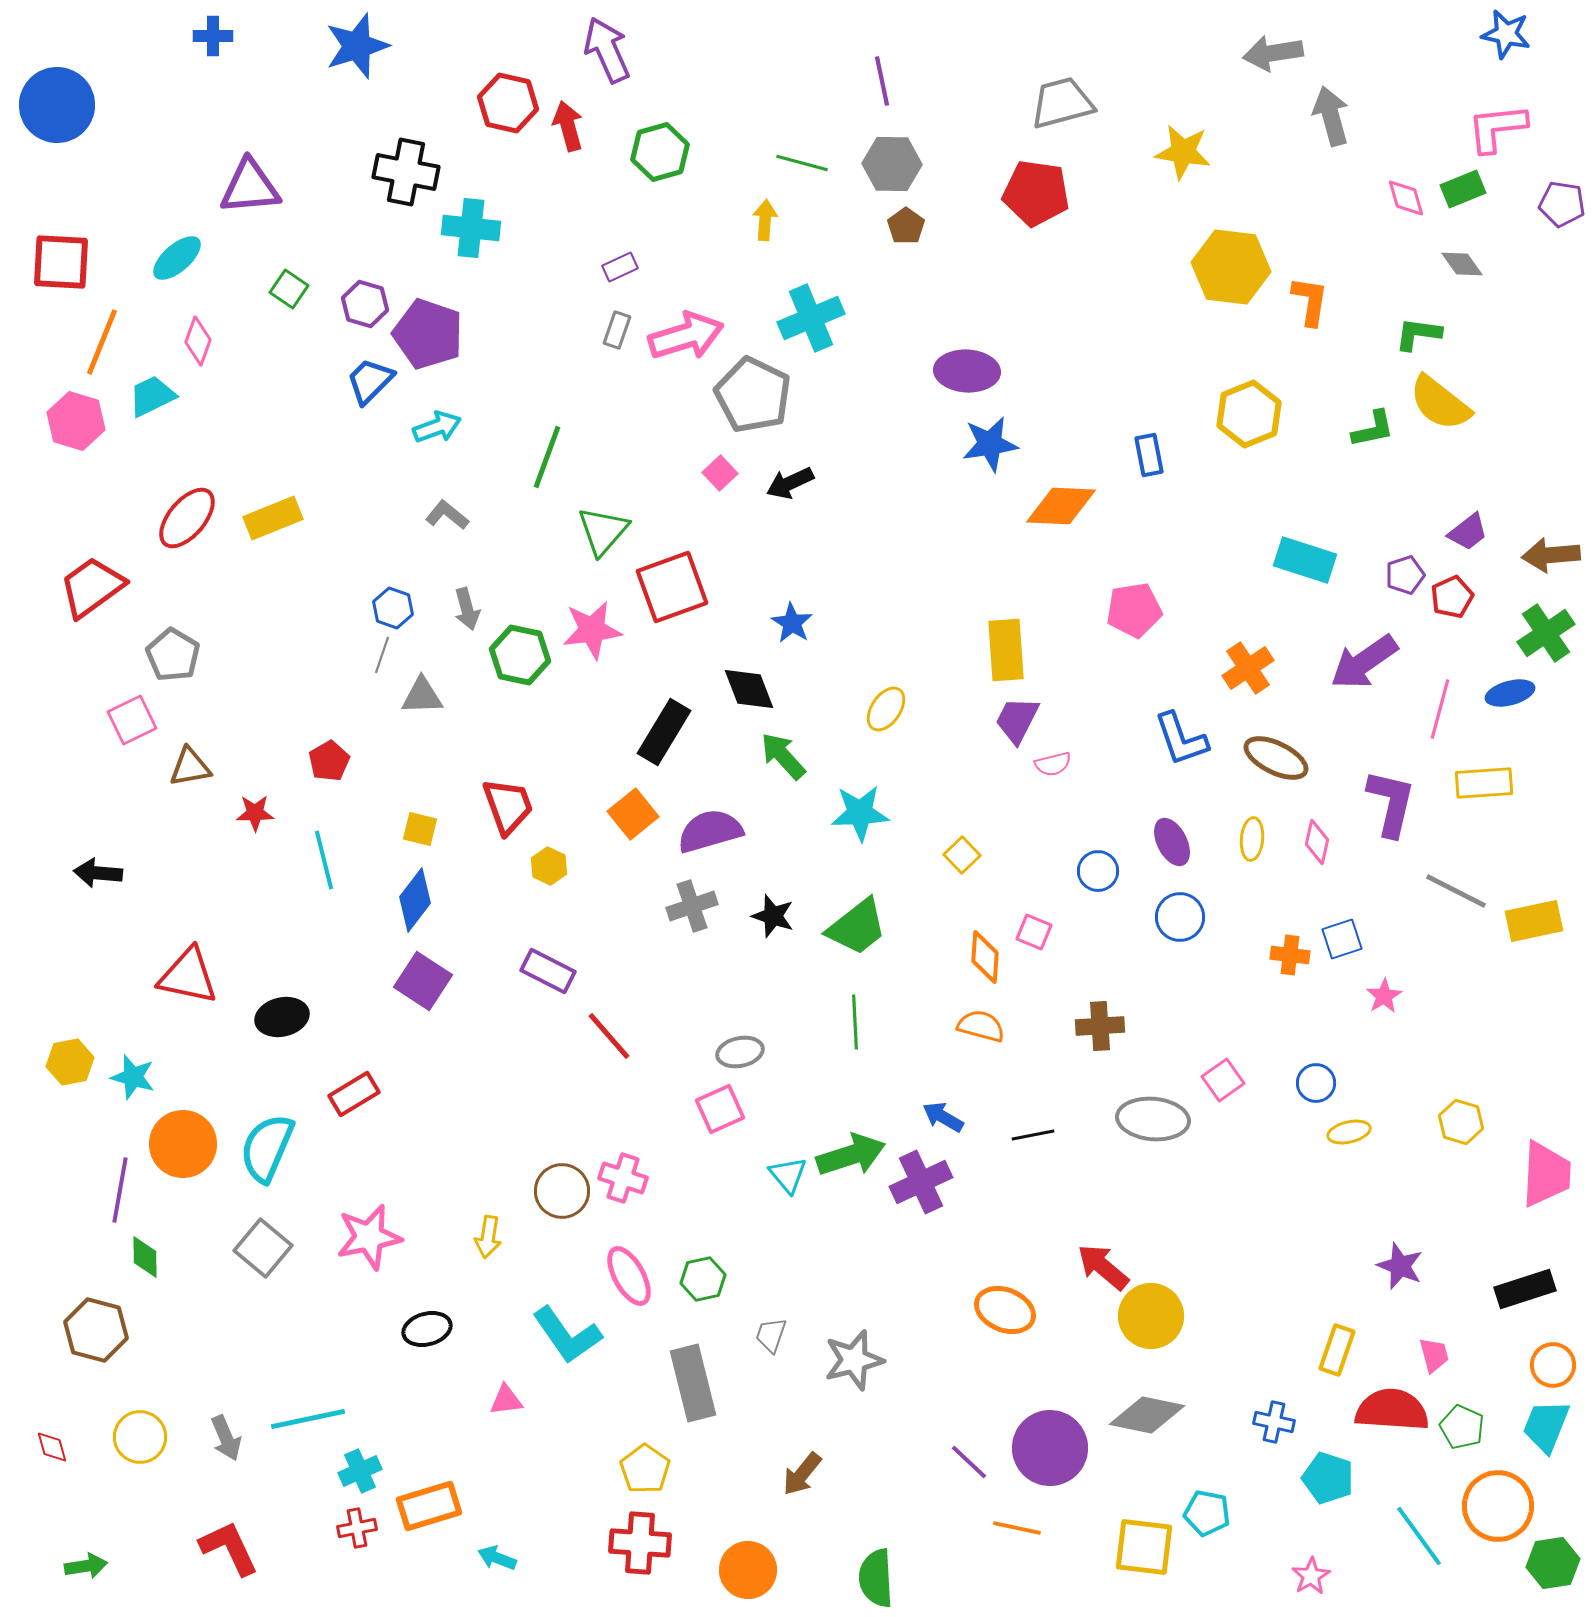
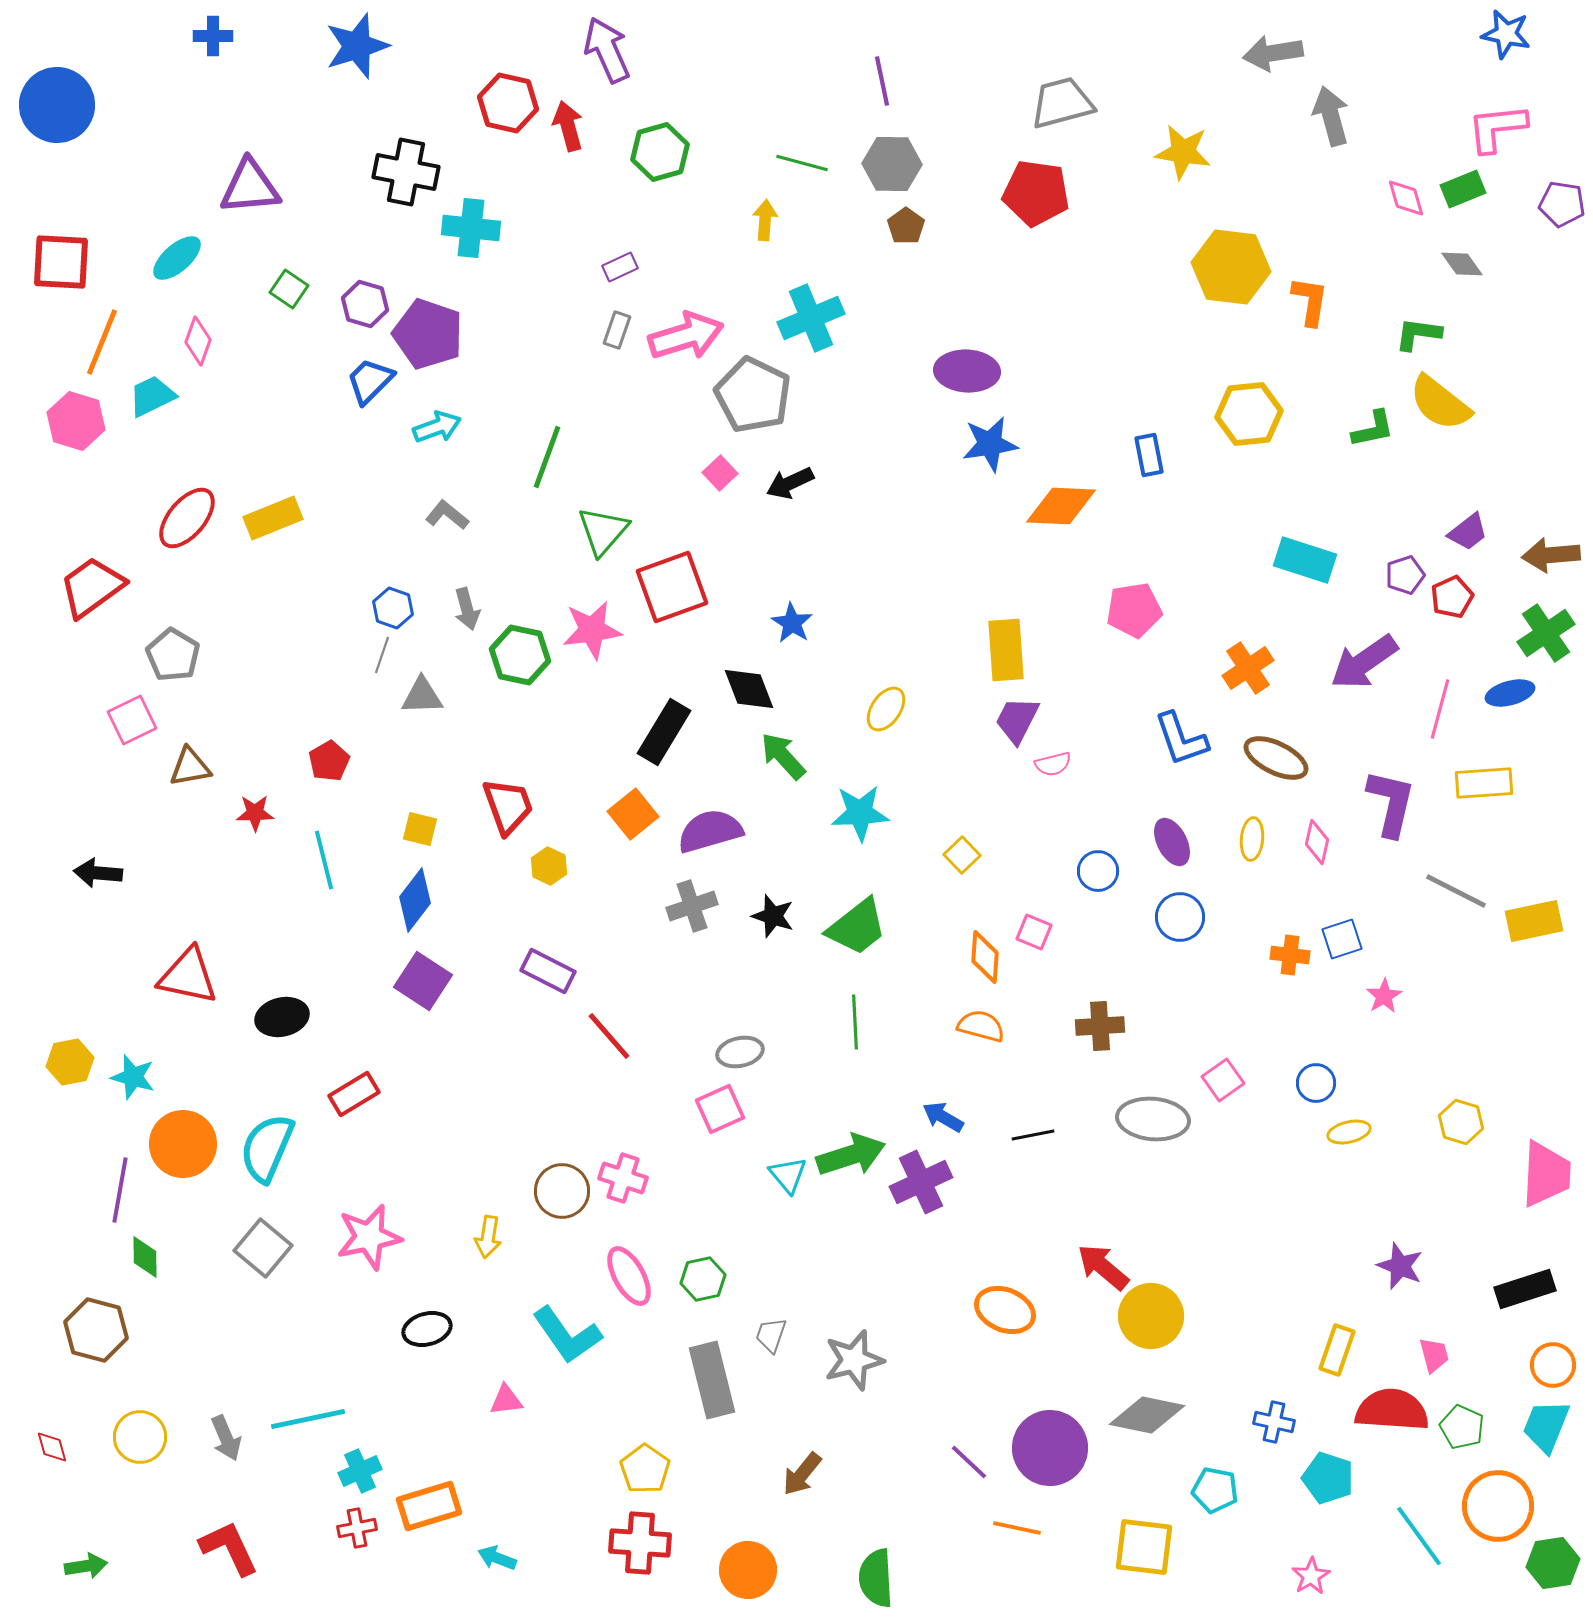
yellow hexagon at (1249, 414): rotated 16 degrees clockwise
gray rectangle at (693, 1383): moved 19 px right, 3 px up
cyan pentagon at (1207, 1513): moved 8 px right, 23 px up
